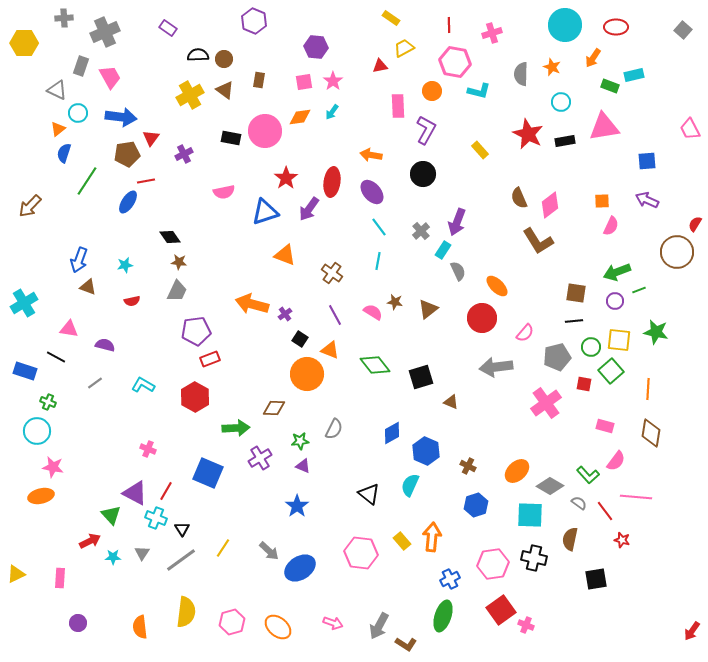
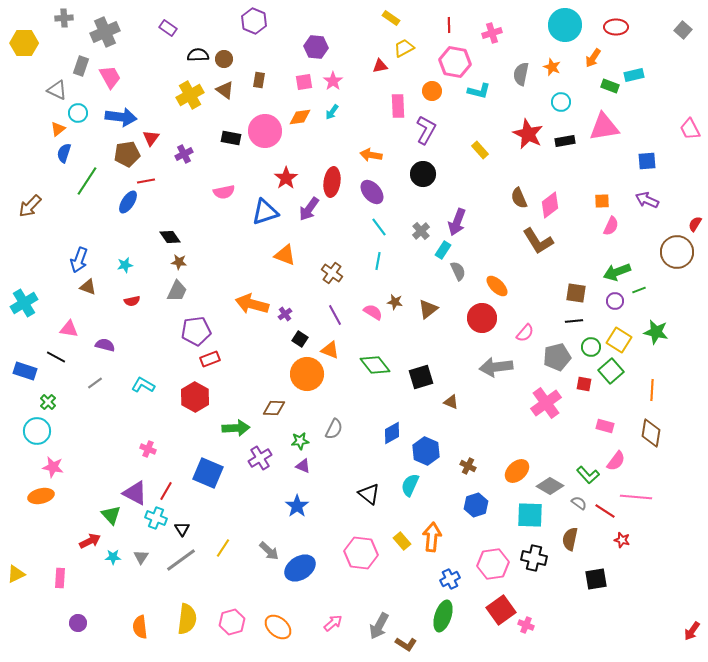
gray semicircle at (521, 74): rotated 10 degrees clockwise
yellow square at (619, 340): rotated 25 degrees clockwise
orange line at (648, 389): moved 4 px right, 1 px down
green cross at (48, 402): rotated 21 degrees clockwise
red line at (605, 511): rotated 20 degrees counterclockwise
gray triangle at (142, 553): moved 1 px left, 4 px down
yellow semicircle at (186, 612): moved 1 px right, 7 px down
pink arrow at (333, 623): rotated 60 degrees counterclockwise
